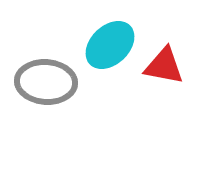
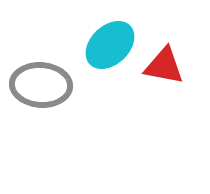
gray ellipse: moved 5 px left, 3 px down
